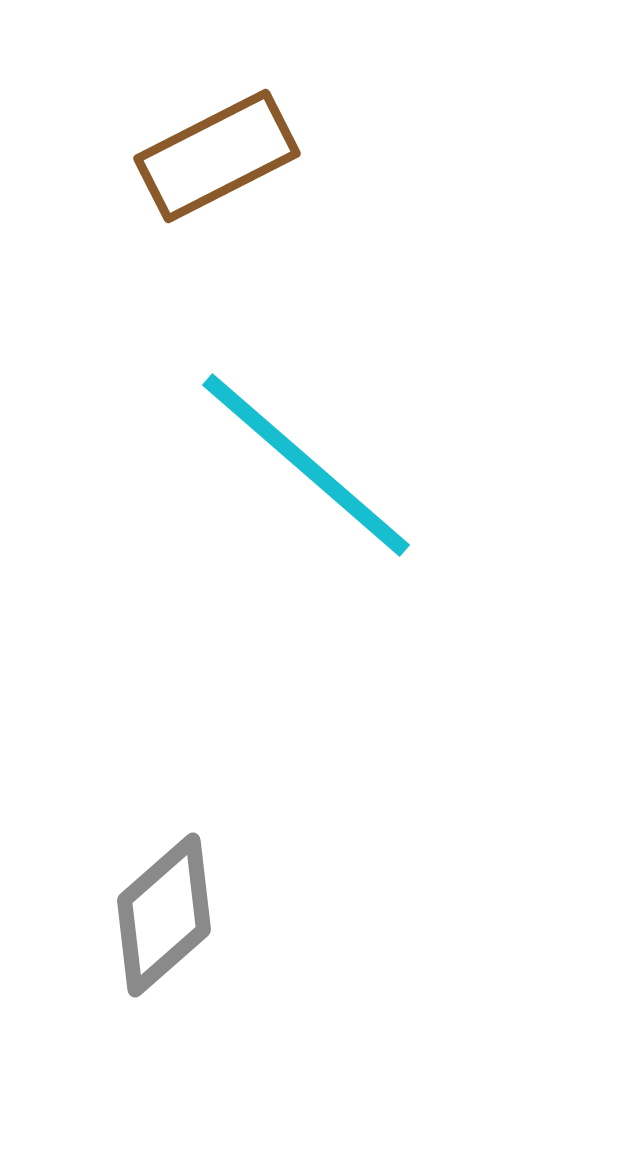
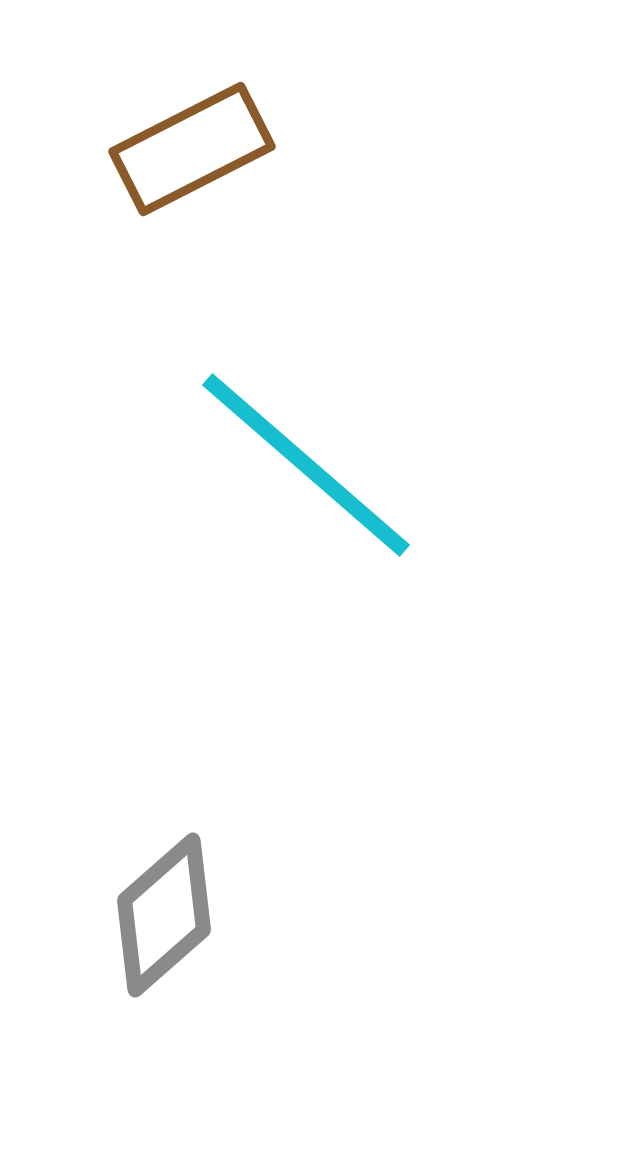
brown rectangle: moved 25 px left, 7 px up
